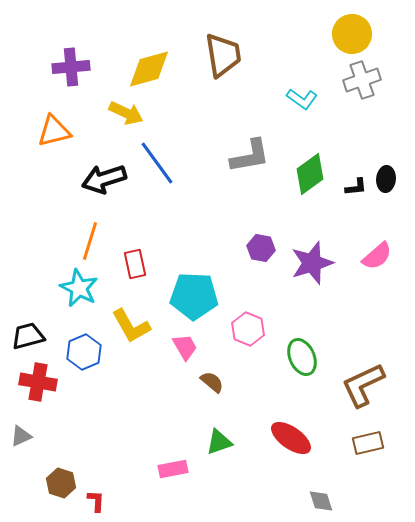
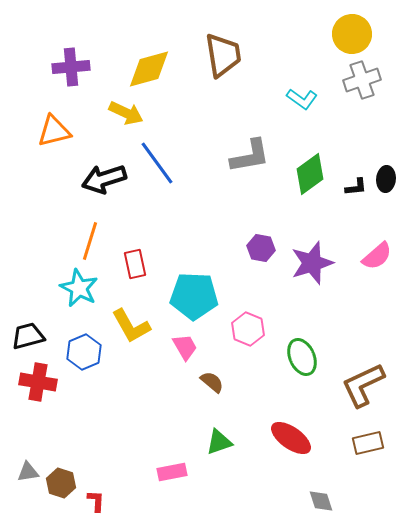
gray triangle: moved 7 px right, 36 px down; rotated 15 degrees clockwise
pink rectangle: moved 1 px left, 3 px down
